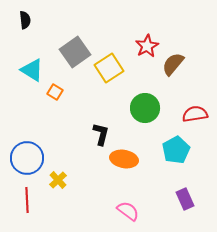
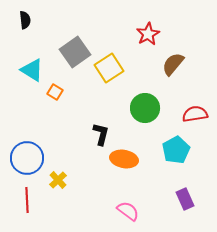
red star: moved 1 px right, 12 px up
